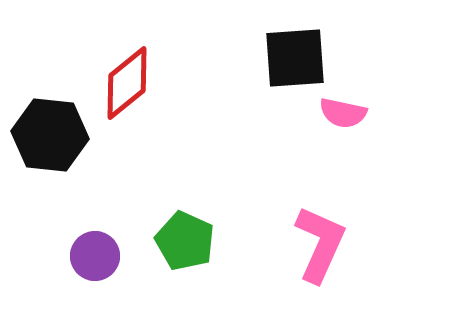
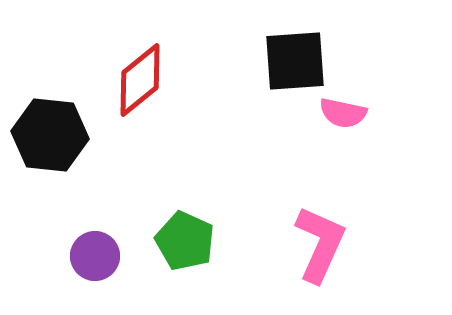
black square: moved 3 px down
red diamond: moved 13 px right, 3 px up
